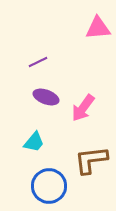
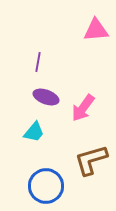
pink triangle: moved 2 px left, 2 px down
purple line: rotated 54 degrees counterclockwise
cyan trapezoid: moved 10 px up
brown L-shape: rotated 9 degrees counterclockwise
blue circle: moved 3 px left
